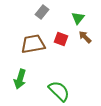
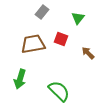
brown arrow: moved 3 px right, 16 px down
